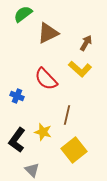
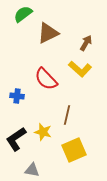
blue cross: rotated 16 degrees counterclockwise
black L-shape: moved 1 px left, 1 px up; rotated 20 degrees clockwise
yellow square: rotated 15 degrees clockwise
gray triangle: rotated 35 degrees counterclockwise
